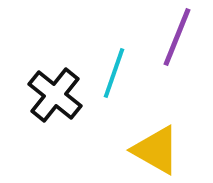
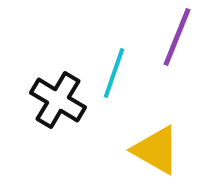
black cross: moved 3 px right, 5 px down; rotated 8 degrees counterclockwise
